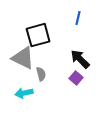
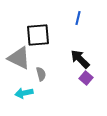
black square: rotated 10 degrees clockwise
gray triangle: moved 4 px left
purple square: moved 10 px right
